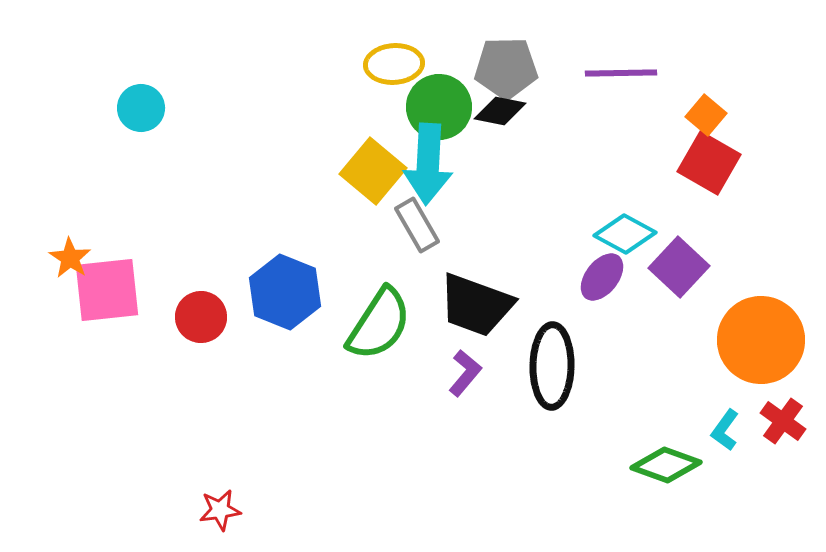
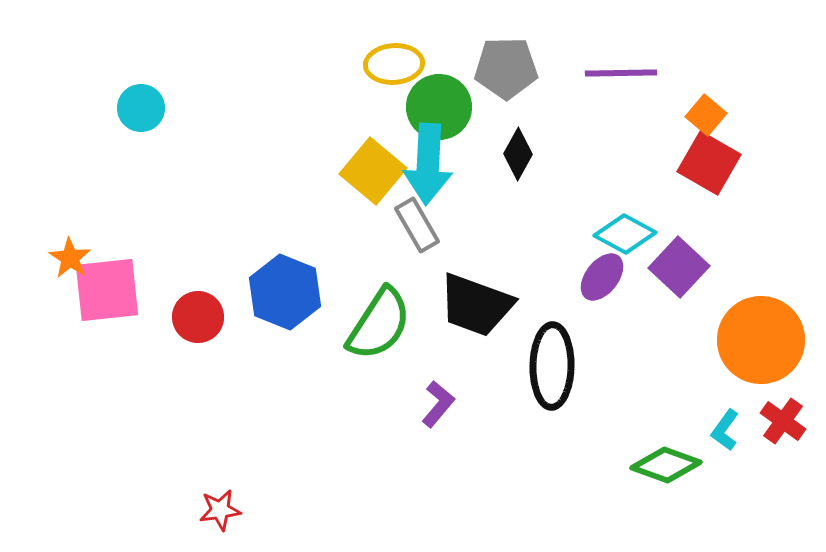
black diamond: moved 18 px right, 43 px down; rotated 72 degrees counterclockwise
red circle: moved 3 px left
purple L-shape: moved 27 px left, 31 px down
